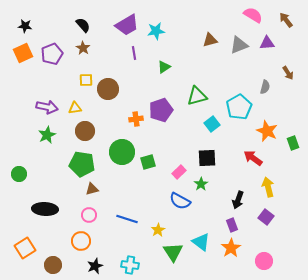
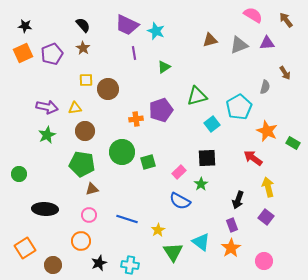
purple trapezoid at (127, 25): rotated 55 degrees clockwise
cyan star at (156, 31): rotated 30 degrees clockwise
brown arrow at (288, 73): moved 3 px left
green rectangle at (293, 143): rotated 40 degrees counterclockwise
black star at (95, 266): moved 4 px right, 3 px up
